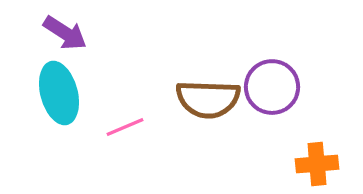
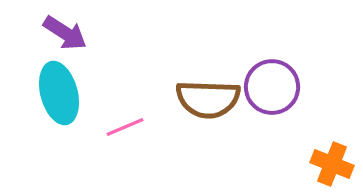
orange cross: moved 15 px right; rotated 27 degrees clockwise
